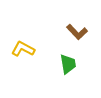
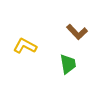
yellow L-shape: moved 2 px right, 3 px up
